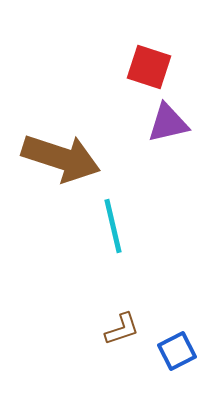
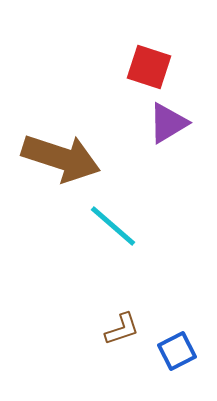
purple triangle: rotated 18 degrees counterclockwise
cyan line: rotated 36 degrees counterclockwise
